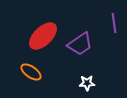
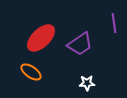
red ellipse: moved 2 px left, 2 px down
